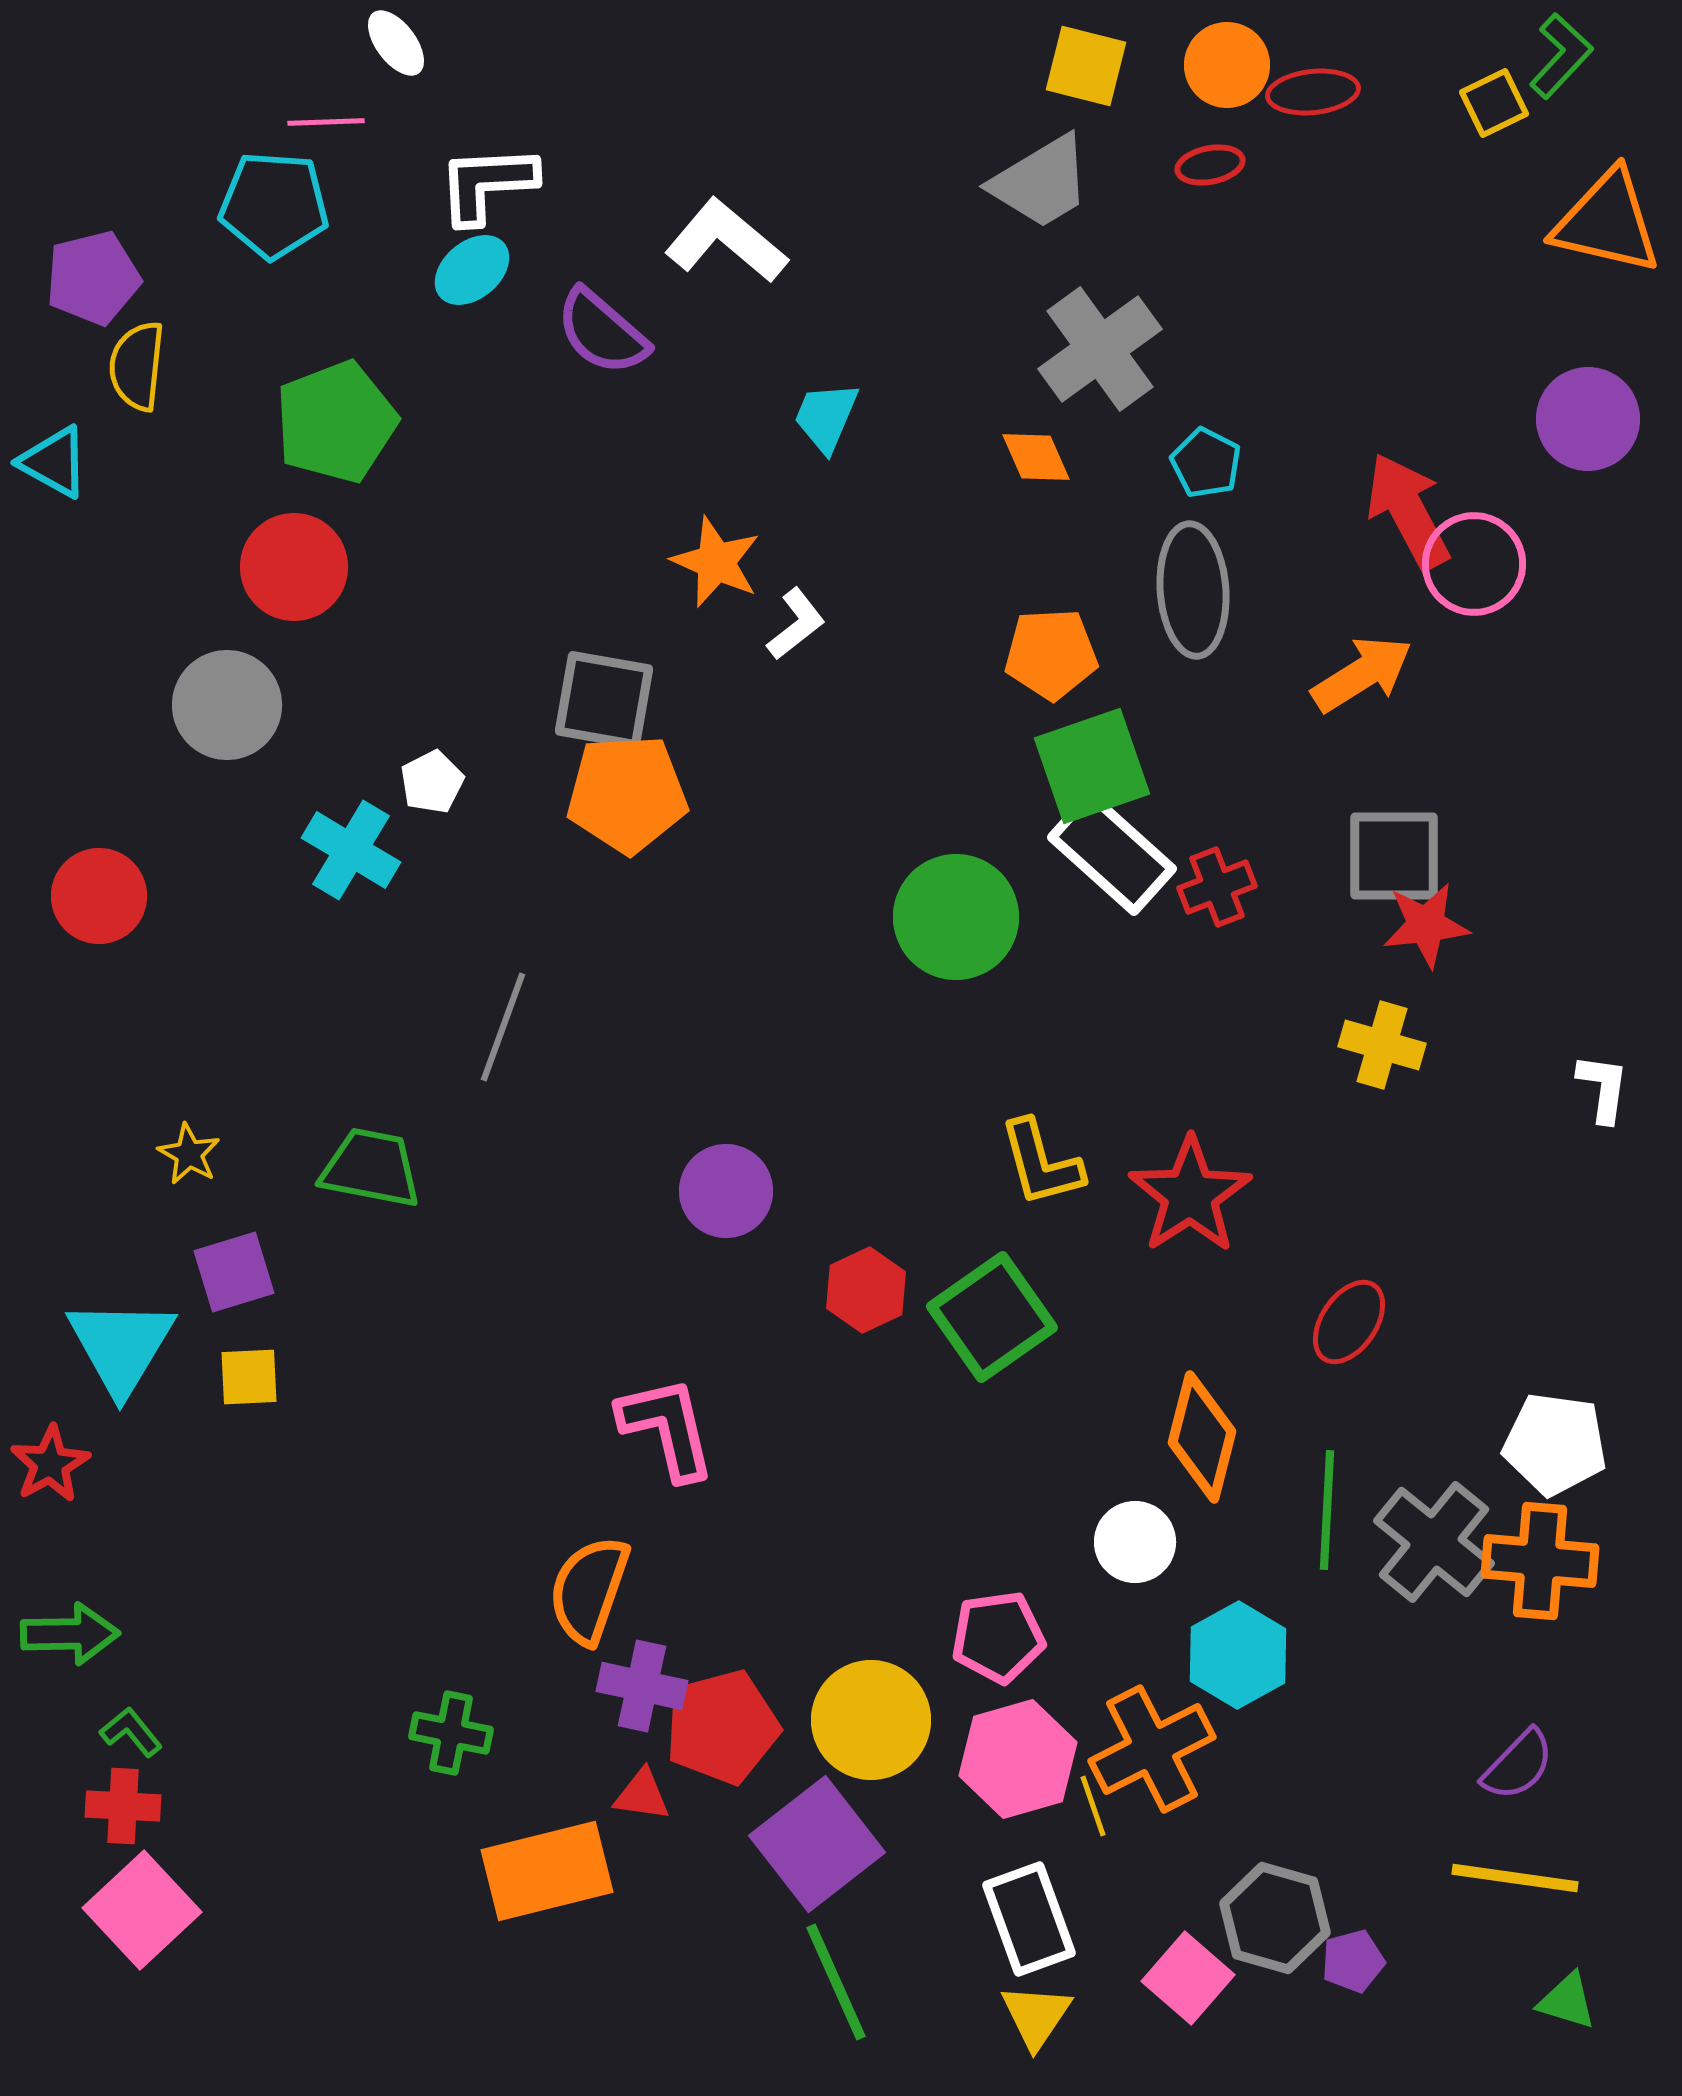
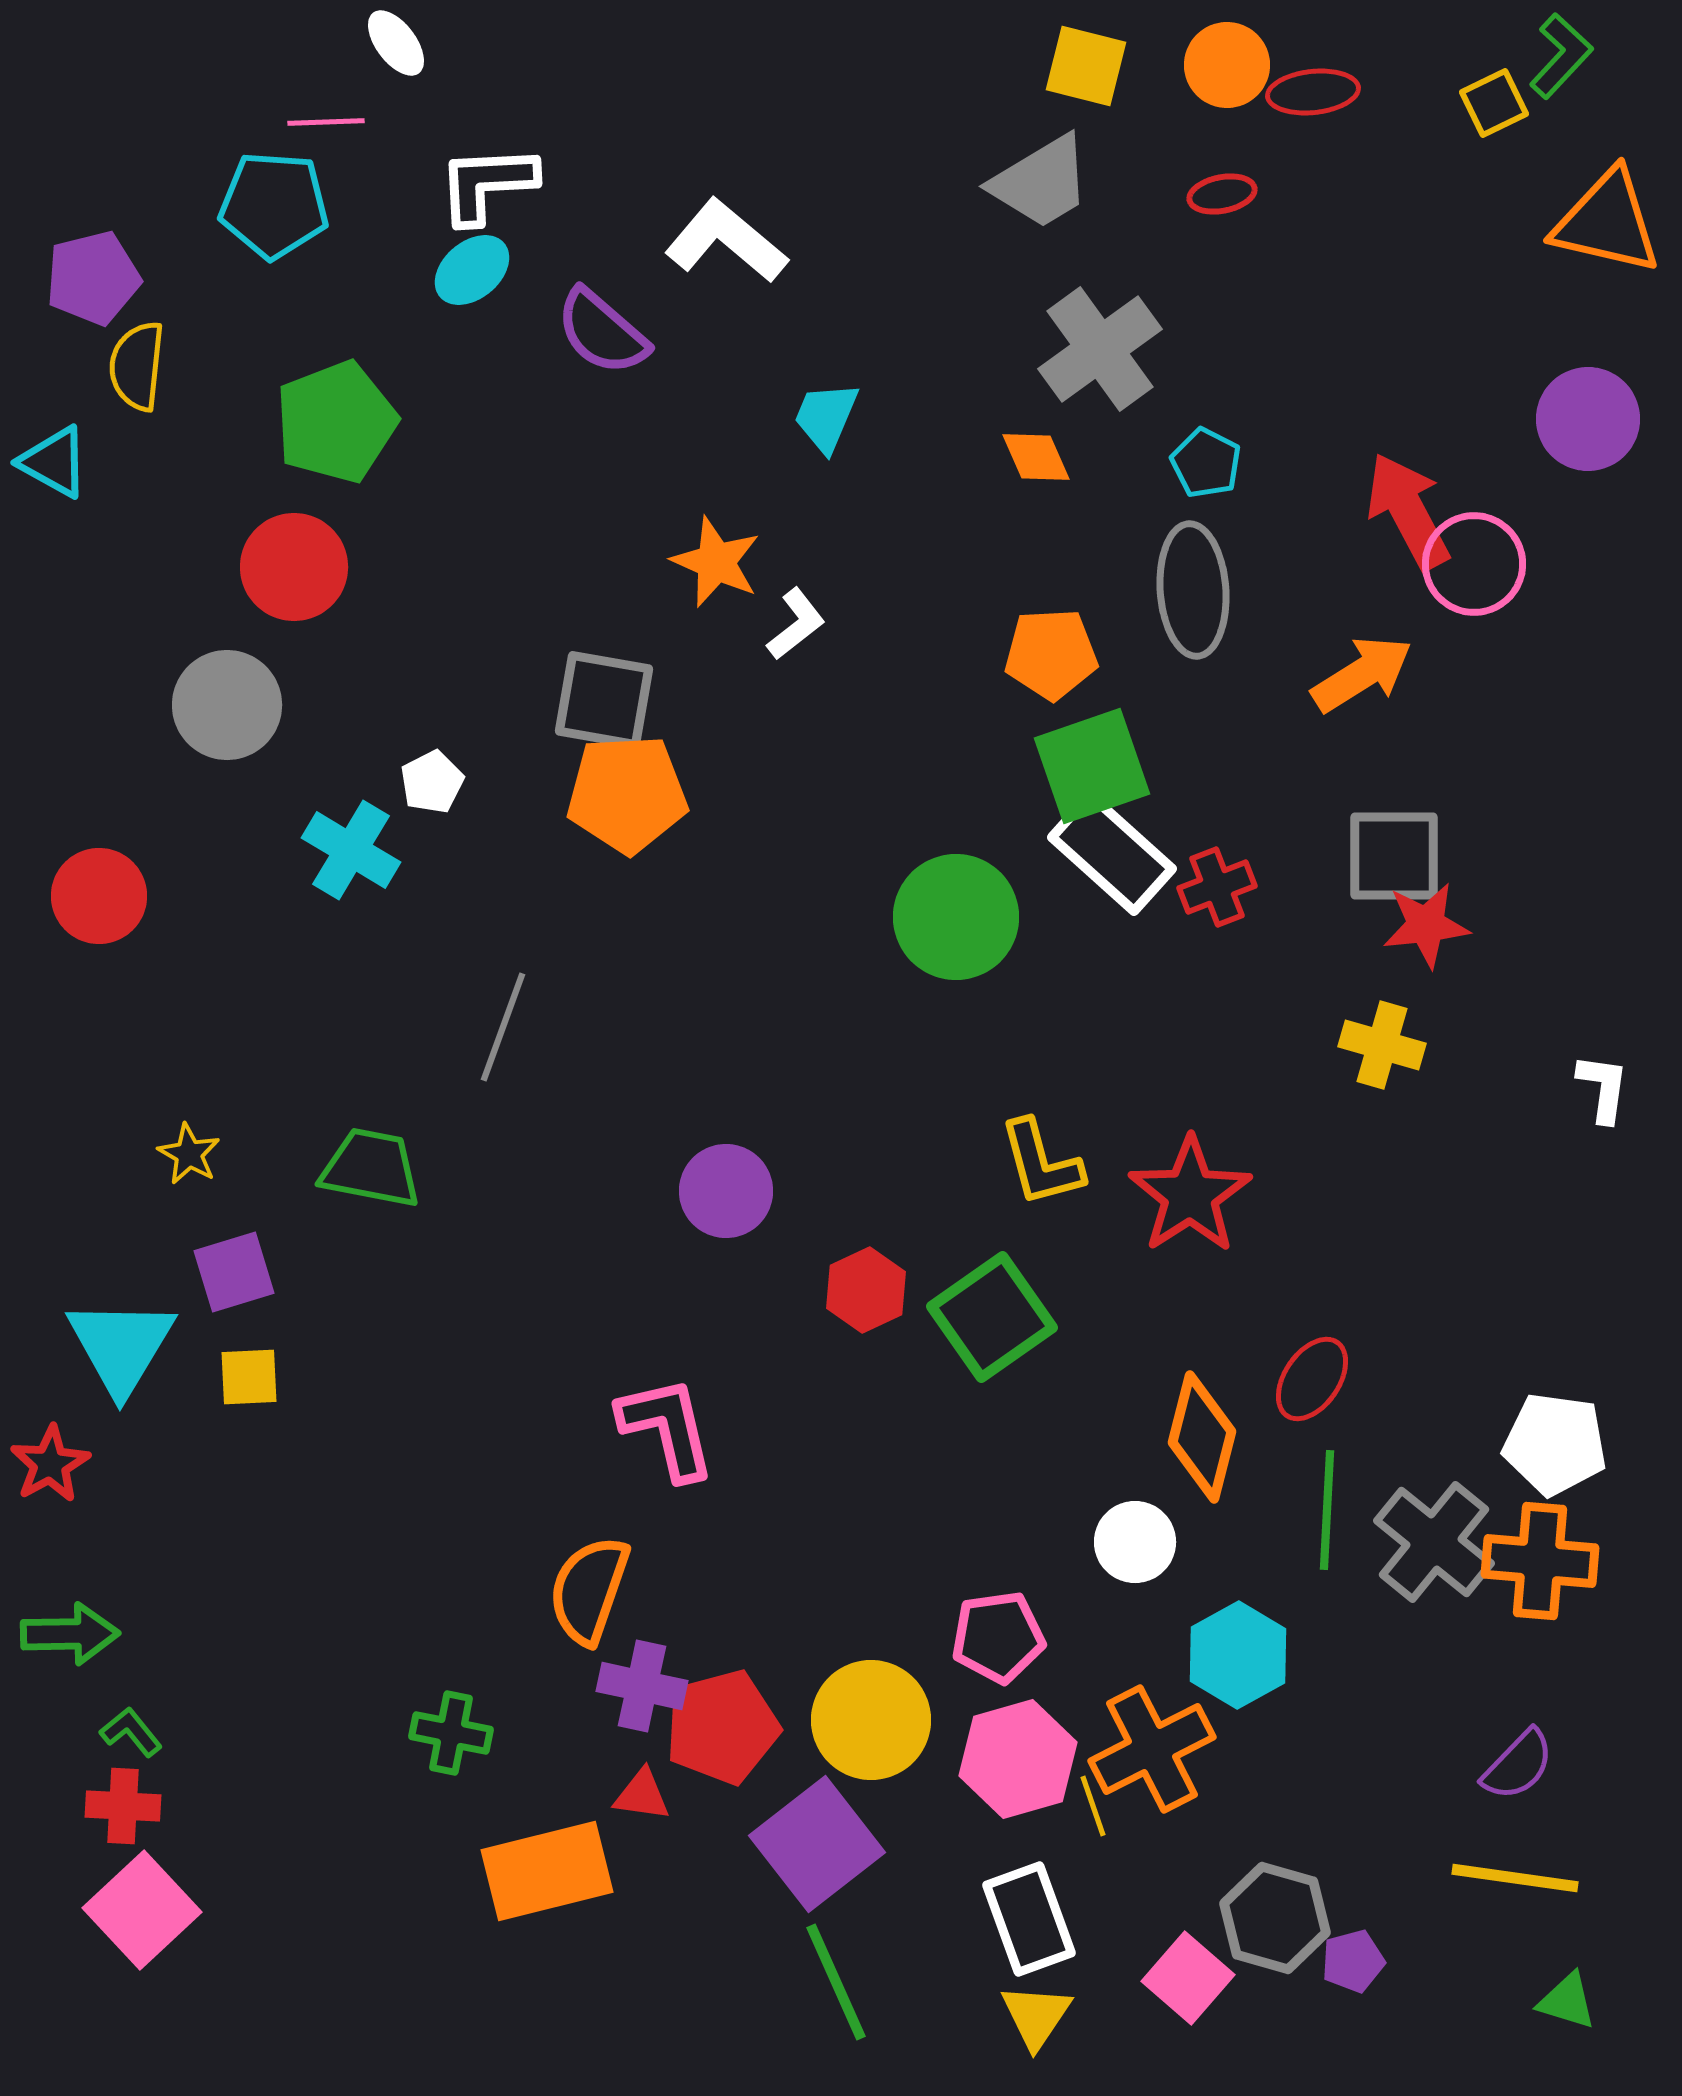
red ellipse at (1210, 165): moved 12 px right, 29 px down
red ellipse at (1349, 1322): moved 37 px left, 57 px down
